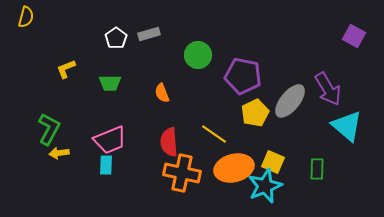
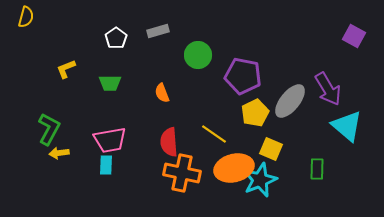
gray rectangle: moved 9 px right, 3 px up
pink trapezoid: rotated 12 degrees clockwise
yellow square: moved 2 px left, 13 px up
cyan star: moved 5 px left, 6 px up
